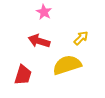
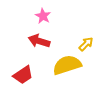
pink star: moved 1 px left, 4 px down
yellow arrow: moved 5 px right, 6 px down
red trapezoid: rotated 40 degrees clockwise
